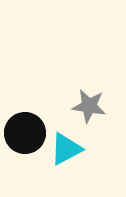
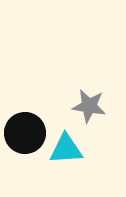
cyan triangle: rotated 24 degrees clockwise
